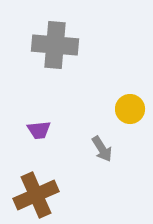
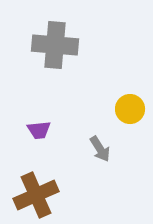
gray arrow: moved 2 px left
